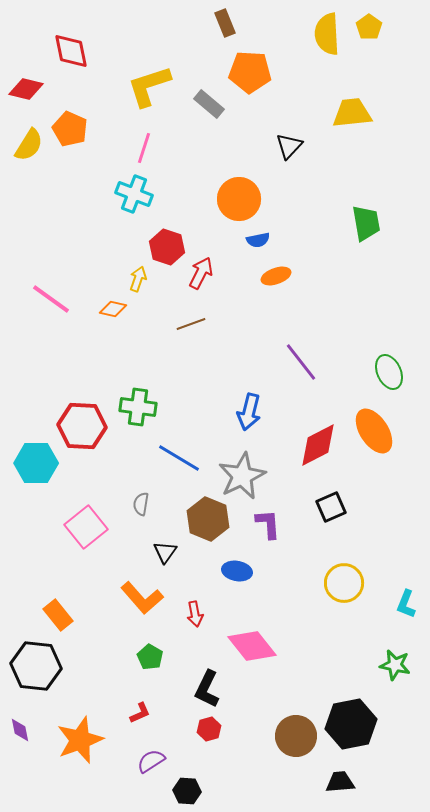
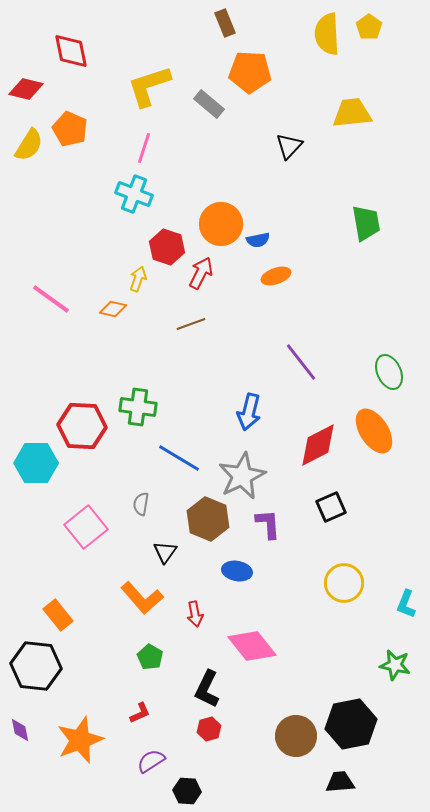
orange circle at (239, 199): moved 18 px left, 25 px down
